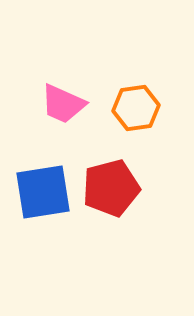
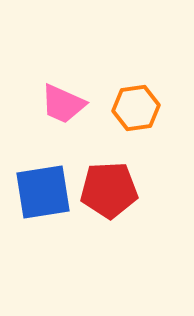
red pentagon: moved 2 px left, 2 px down; rotated 12 degrees clockwise
